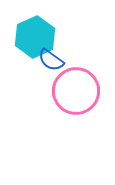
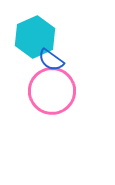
pink circle: moved 24 px left
